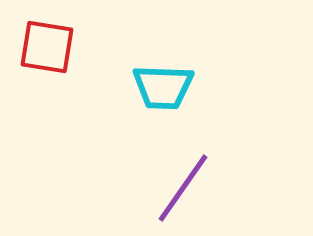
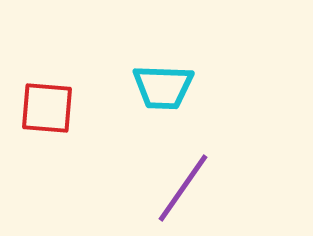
red square: moved 61 px down; rotated 4 degrees counterclockwise
